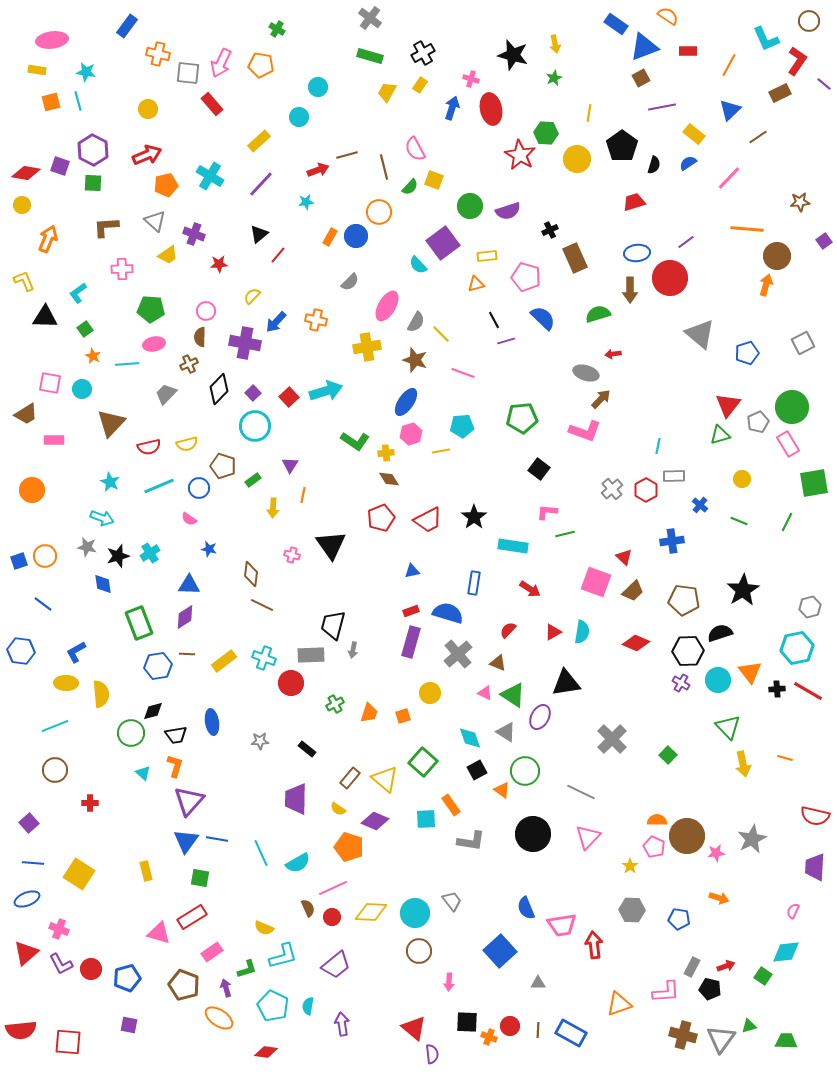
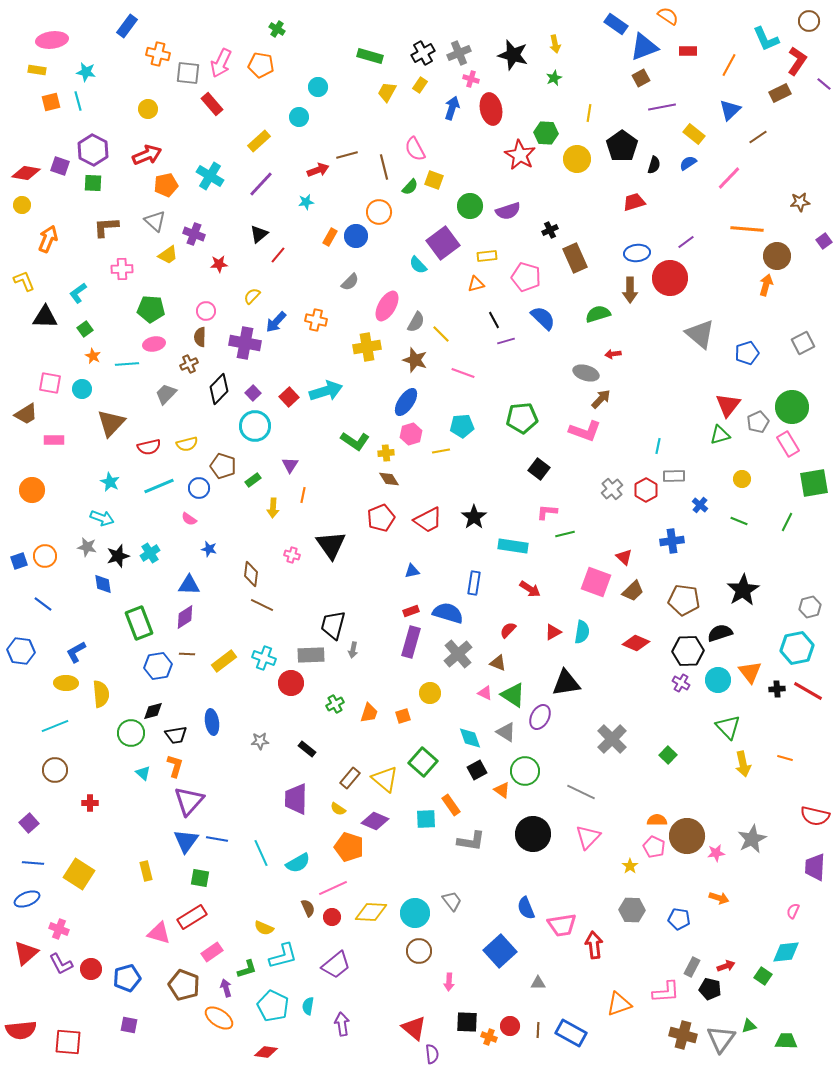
gray cross at (370, 18): moved 89 px right, 35 px down; rotated 30 degrees clockwise
